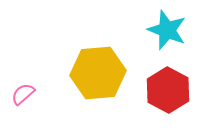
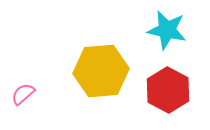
cyan star: rotated 9 degrees counterclockwise
yellow hexagon: moved 3 px right, 2 px up
